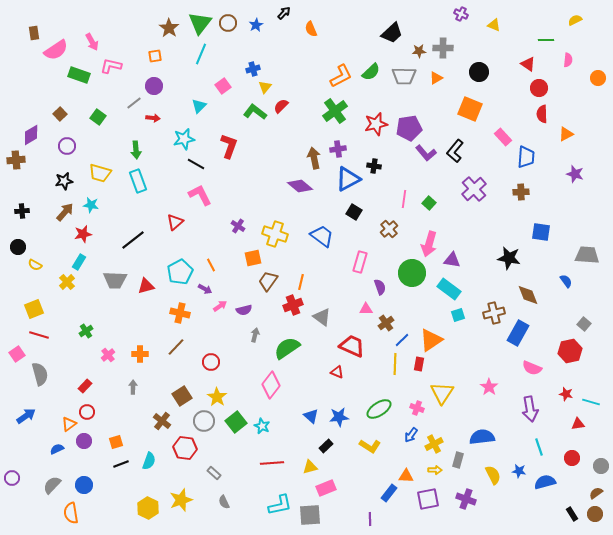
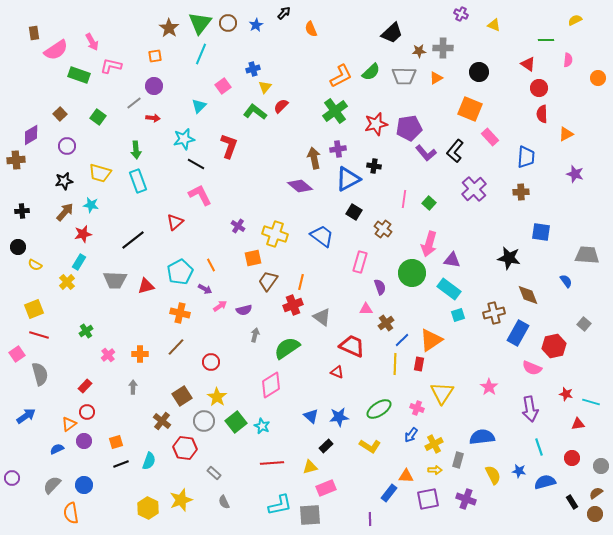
pink rectangle at (503, 137): moved 13 px left
brown cross at (389, 229): moved 6 px left; rotated 12 degrees counterclockwise
red hexagon at (570, 351): moved 16 px left, 5 px up
pink diamond at (271, 385): rotated 20 degrees clockwise
black rectangle at (572, 514): moved 12 px up
